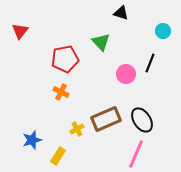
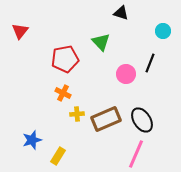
orange cross: moved 2 px right, 1 px down
yellow cross: moved 15 px up; rotated 24 degrees clockwise
